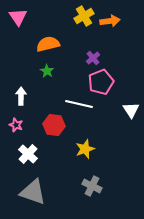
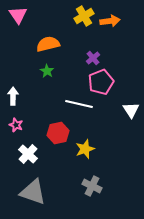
pink triangle: moved 2 px up
white arrow: moved 8 px left
red hexagon: moved 4 px right, 8 px down; rotated 20 degrees counterclockwise
